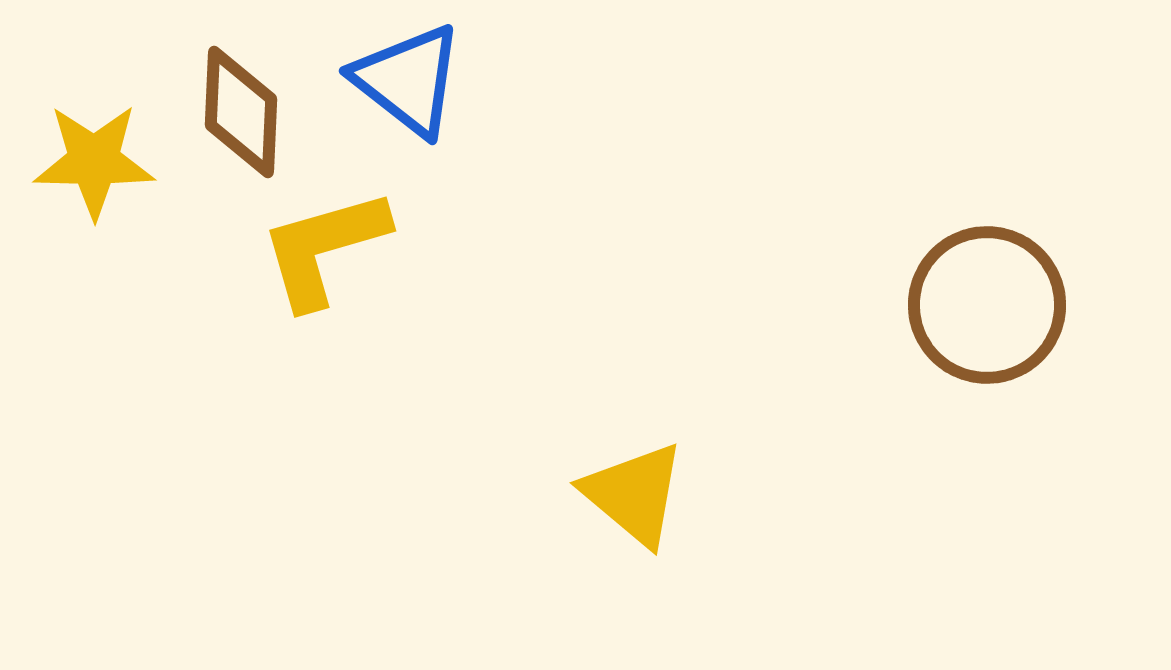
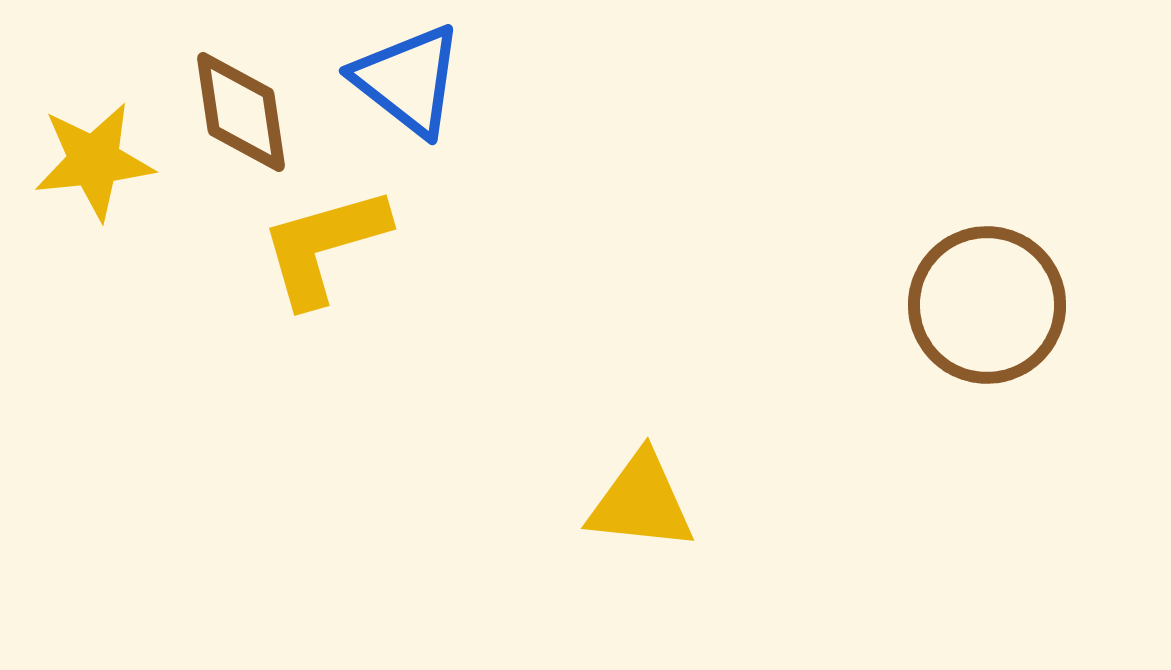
brown diamond: rotated 11 degrees counterclockwise
yellow star: rotated 7 degrees counterclockwise
yellow L-shape: moved 2 px up
yellow triangle: moved 7 px right, 8 px down; rotated 34 degrees counterclockwise
